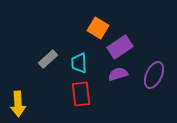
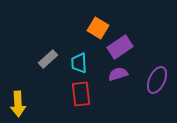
purple ellipse: moved 3 px right, 5 px down
